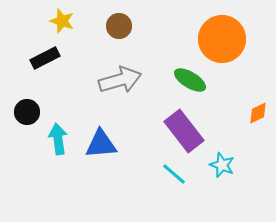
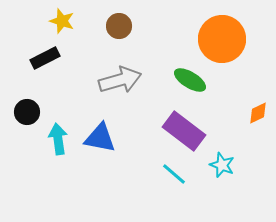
purple rectangle: rotated 15 degrees counterclockwise
blue triangle: moved 1 px left, 6 px up; rotated 16 degrees clockwise
